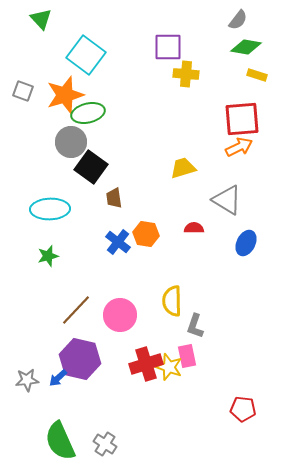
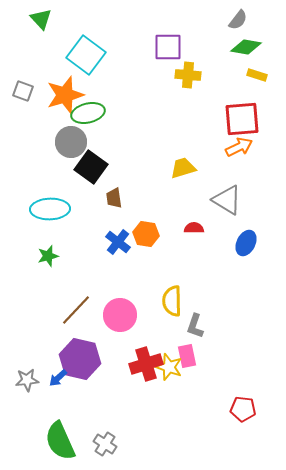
yellow cross: moved 2 px right, 1 px down
